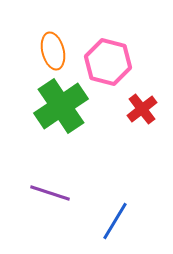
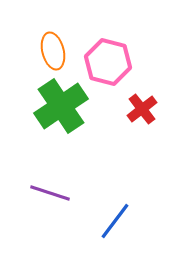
blue line: rotated 6 degrees clockwise
